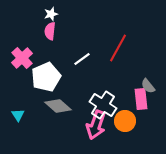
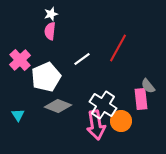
pink cross: moved 2 px left, 2 px down
gray diamond: rotated 20 degrees counterclockwise
orange circle: moved 4 px left
pink arrow: rotated 28 degrees counterclockwise
